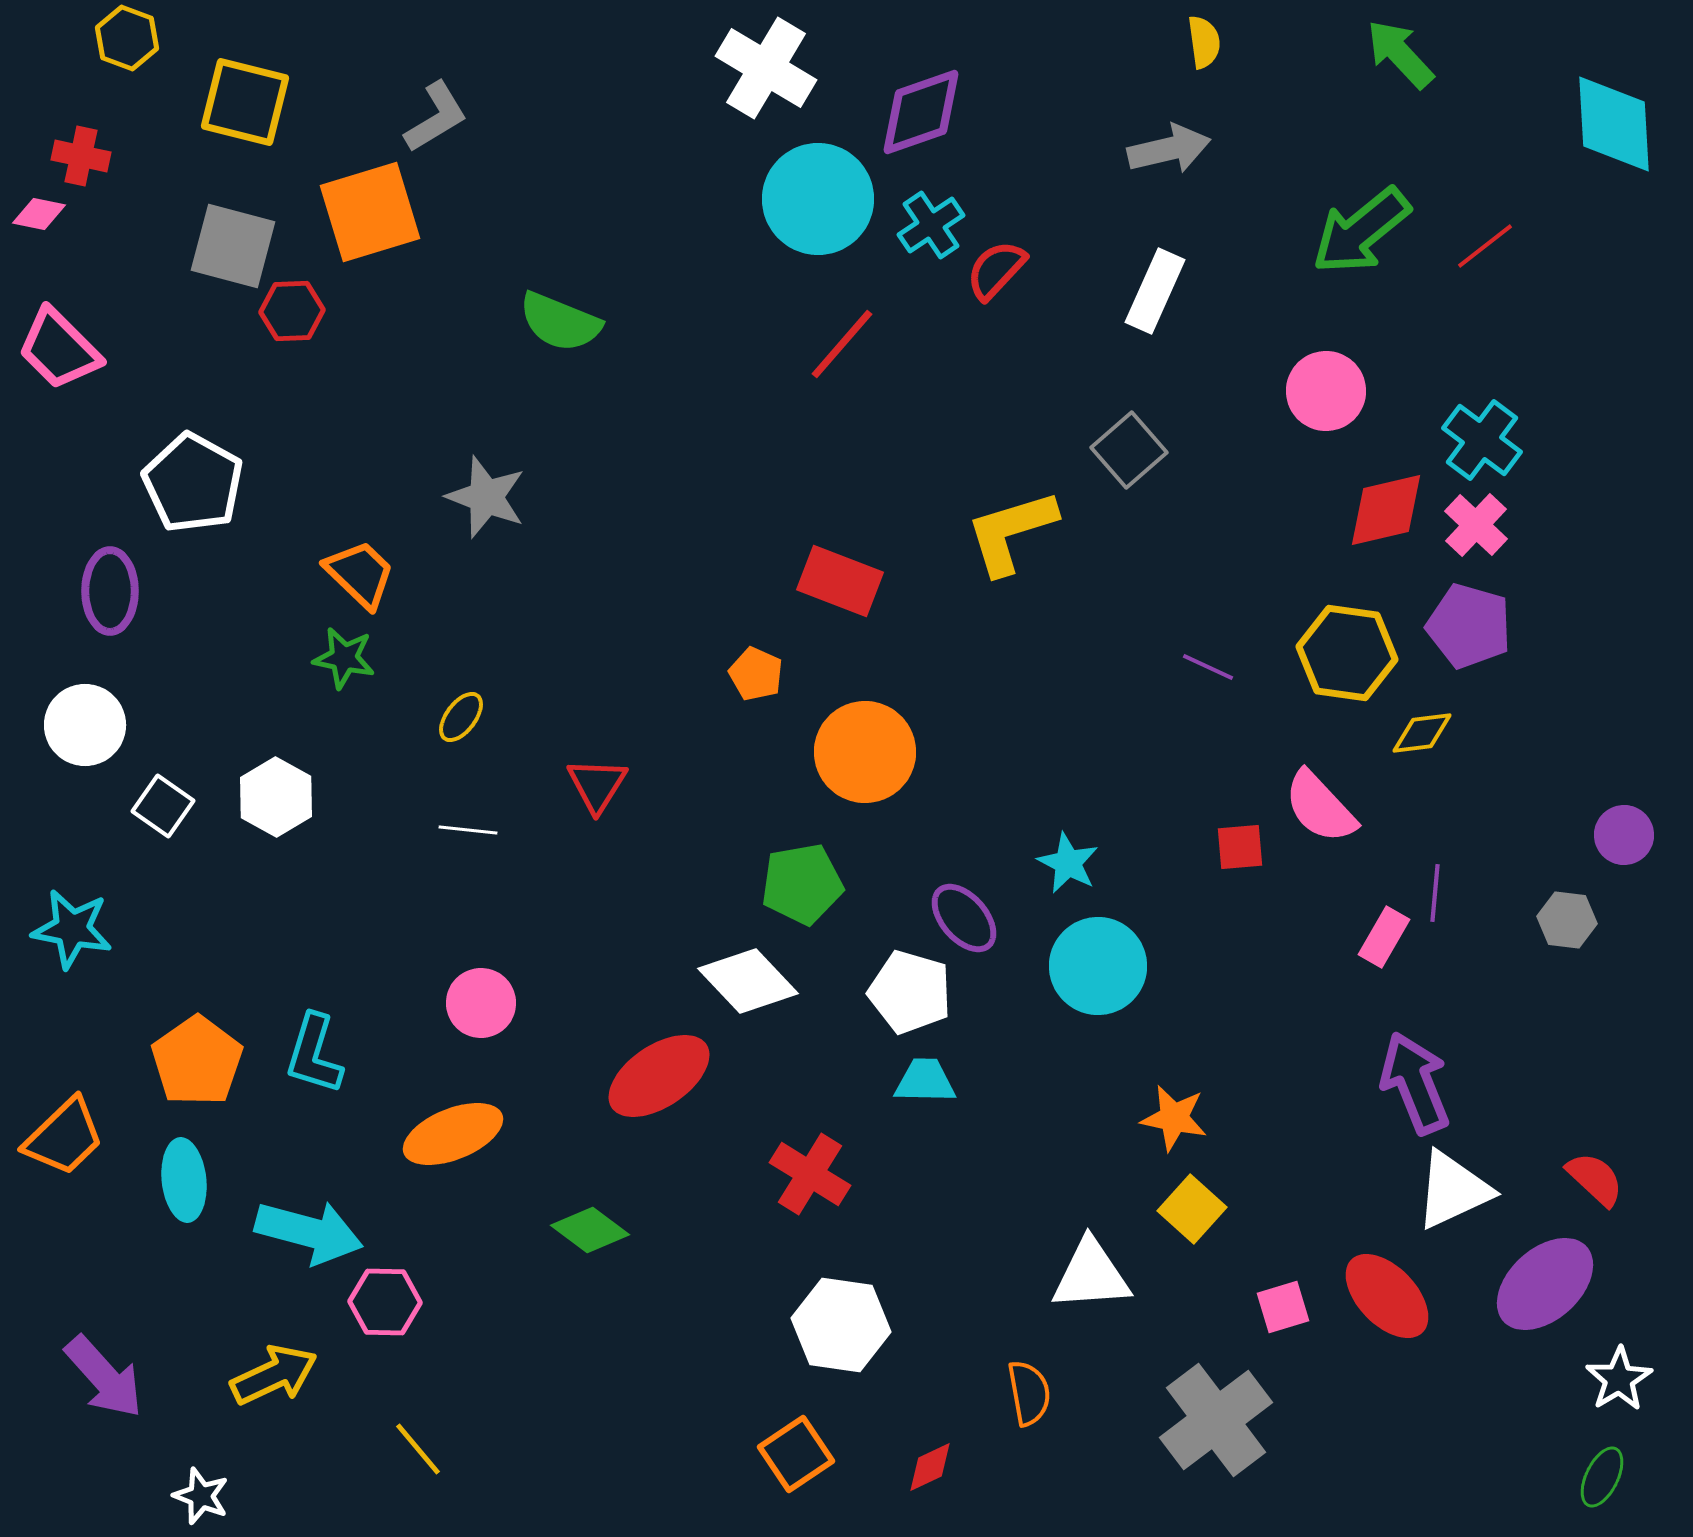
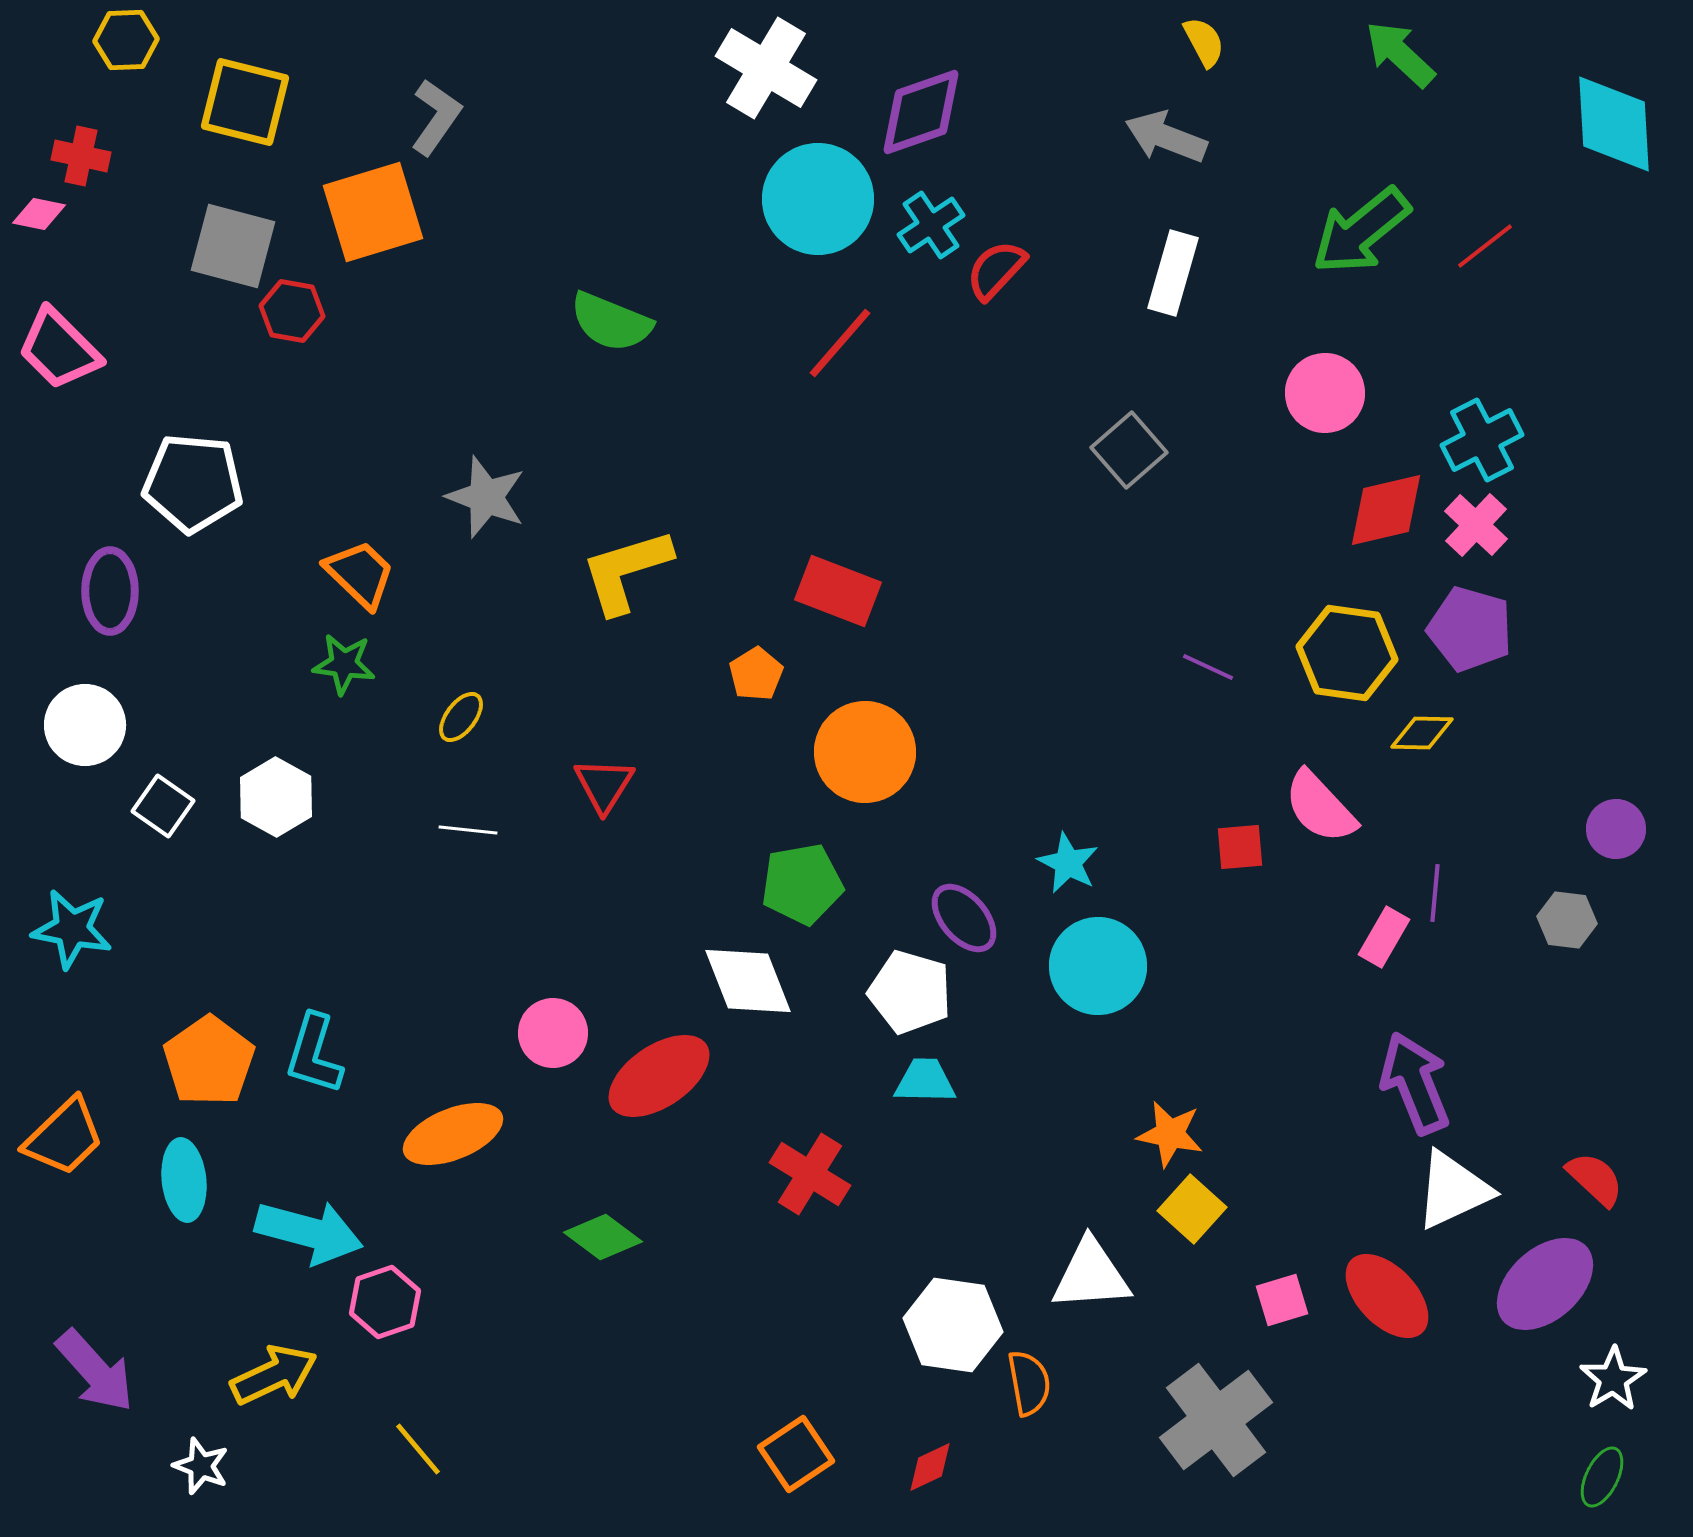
yellow hexagon at (127, 38): moved 1 px left, 2 px down; rotated 22 degrees counterclockwise
yellow semicircle at (1204, 42): rotated 20 degrees counterclockwise
green arrow at (1400, 54): rotated 4 degrees counterclockwise
gray L-shape at (436, 117): rotated 24 degrees counterclockwise
gray arrow at (1169, 149): moved 3 px left, 12 px up; rotated 146 degrees counterclockwise
orange square at (370, 212): moved 3 px right
white rectangle at (1155, 291): moved 18 px right, 18 px up; rotated 8 degrees counterclockwise
red hexagon at (292, 311): rotated 12 degrees clockwise
green semicircle at (560, 322): moved 51 px right
red line at (842, 344): moved 2 px left, 1 px up
pink circle at (1326, 391): moved 1 px left, 2 px down
cyan cross at (1482, 440): rotated 26 degrees clockwise
white pentagon at (193, 483): rotated 24 degrees counterclockwise
yellow L-shape at (1011, 532): moved 385 px left, 39 px down
red rectangle at (840, 581): moved 2 px left, 10 px down
purple pentagon at (1469, 626): moved 1 px right, 3 px down
green star at (344, 658): moved 6 px down; rotated 4 degrees counterclockwise
orange pentagon at (756, 674): rotated 16 degrees clockwise
yellow diamond at (1422, 733): rotated 8 degrees clockwise
red triangle at (597, 785): moved 7 px right
purple circle at (1624, 835): moved 8 px left, 6 px up
white diamond at (748, 981): rotated 22 degrees clockwise
pink circle at (481, 1003): moved 72 px right, 30 px down
orange pentagon at (197, 1061): moved 12 px right
orange star at (1174, 1118): moved 4 px left, 16 px down
green diamond at (590, 1230): moved 13 px right, 7 px down
pink hexagon at (385, 1302): rotated 20 degrees counterclockwise
pink square at (1283, 1307): moved 1 px left, 7 px up
white hexagon at (841, 1325): moved 112 px right
purple arrow at (104, 1377): moved 9 px left, 6 px up
white star at (1619, 1379): moved 6 px left
orange semicircle at (1029, 1393): moved 10 px up
white star at (201, 1496): moved 30 px up
